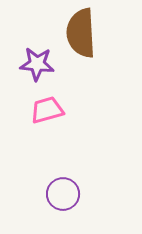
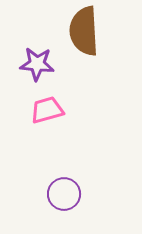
brown semicircle: moved 3 px right, 2 px up
purple circle: moved 1 px right
